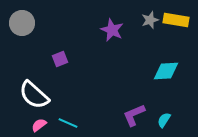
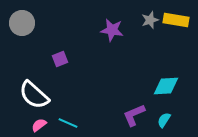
purple star: rotated 15 degrees counterclockwise
cyan diamond: moved 15 px down
